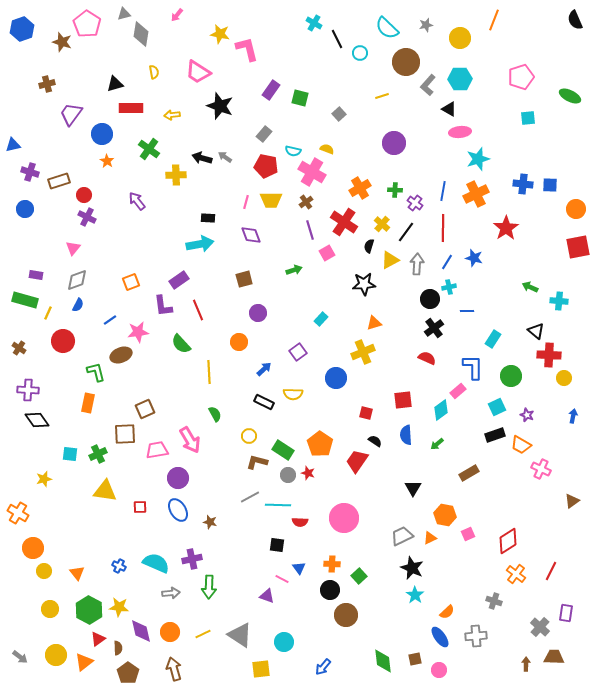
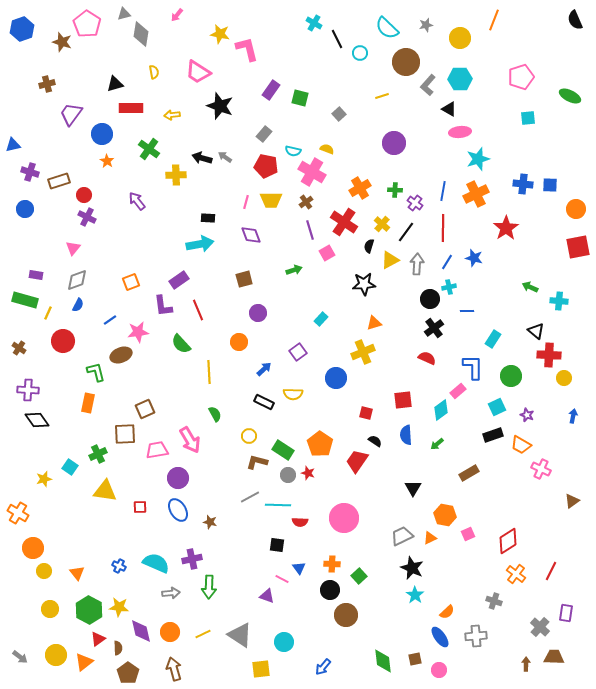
black rectangle at (495, 435): moved 2 px left
cyan square at (70, 454): moved 13 px down; rotated 28 degrees clockwise
